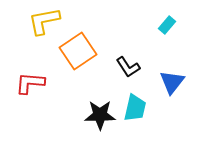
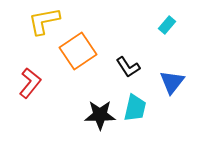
red L-shape: rotated 124 degrees clockwise
